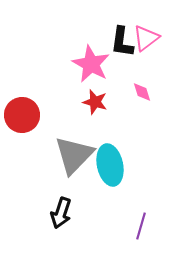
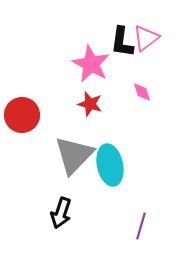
red star: moved 5 px left, 2 px down
